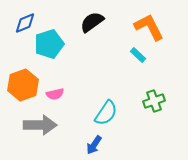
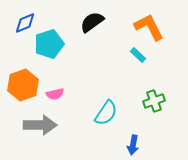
blue arrow: moved 39 px right; rotated 24 degrees counterclockwise
